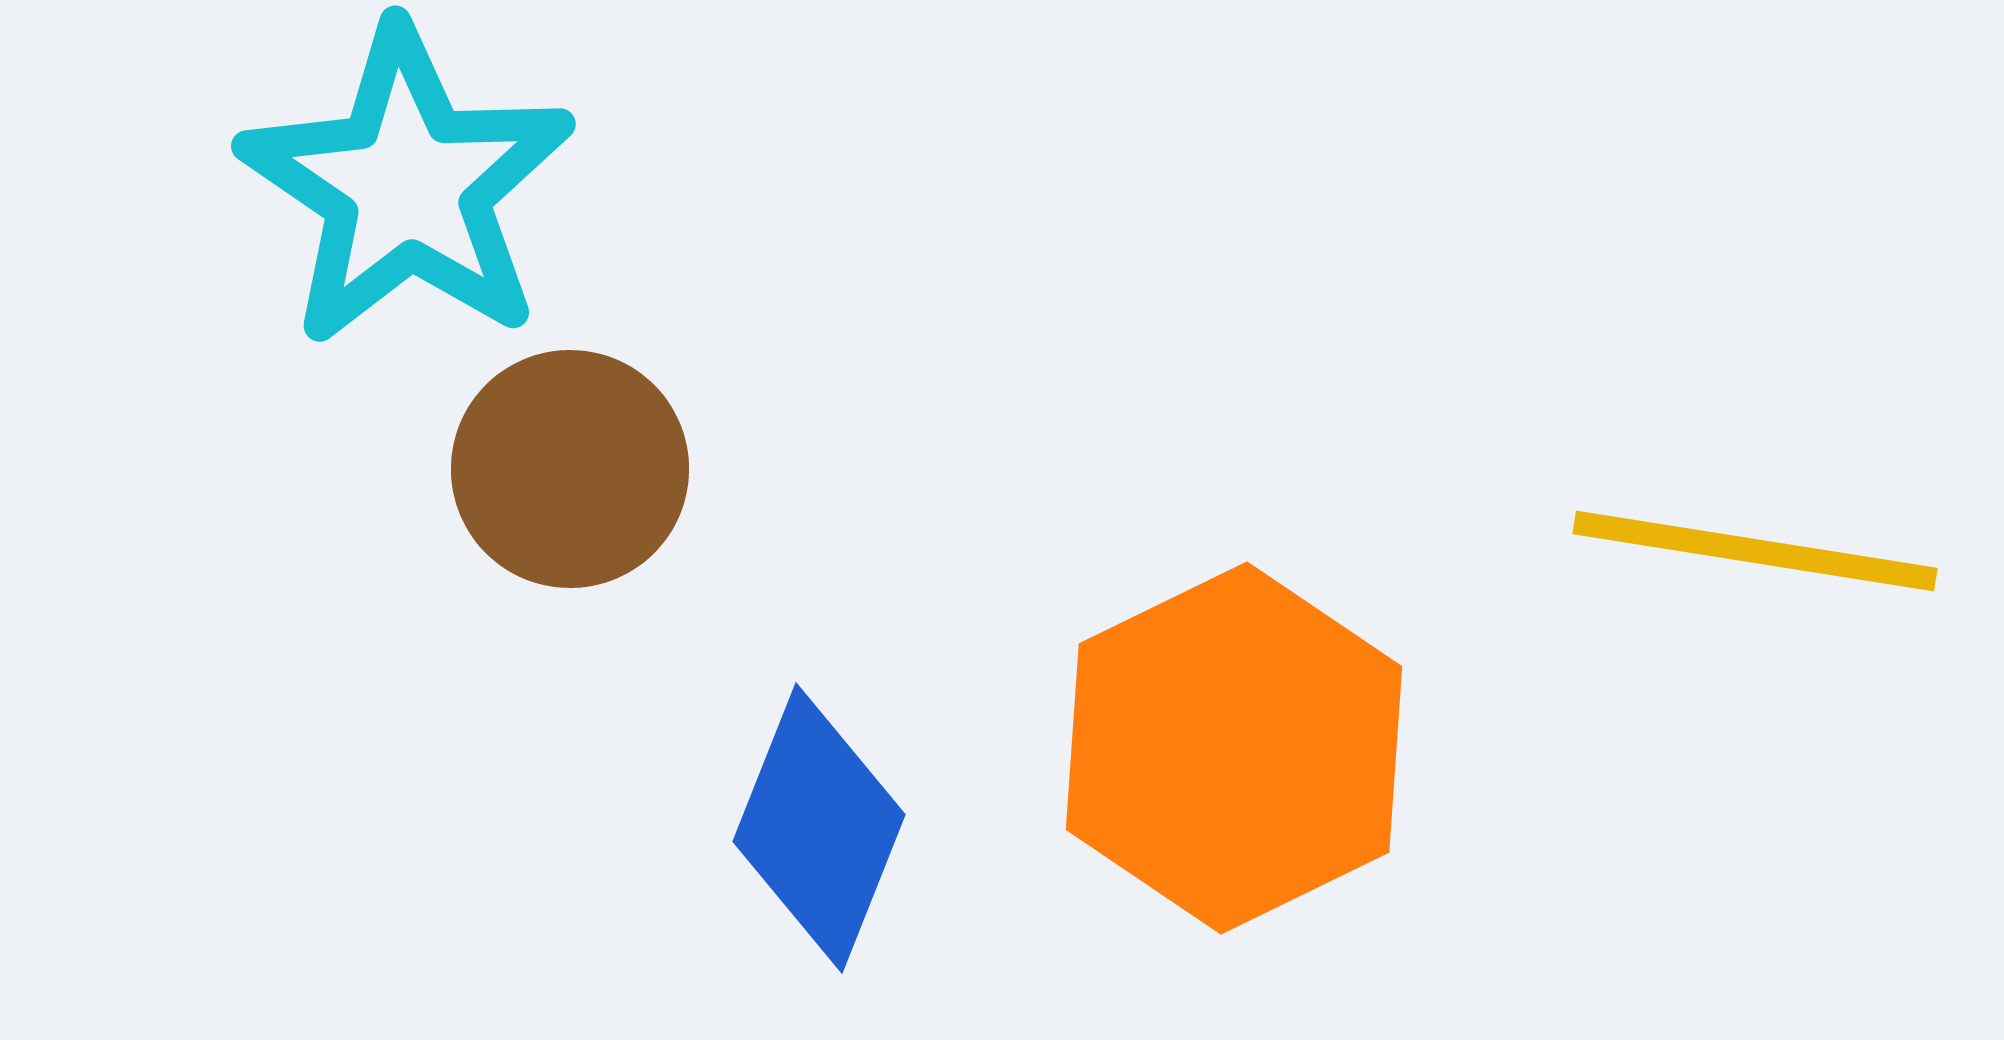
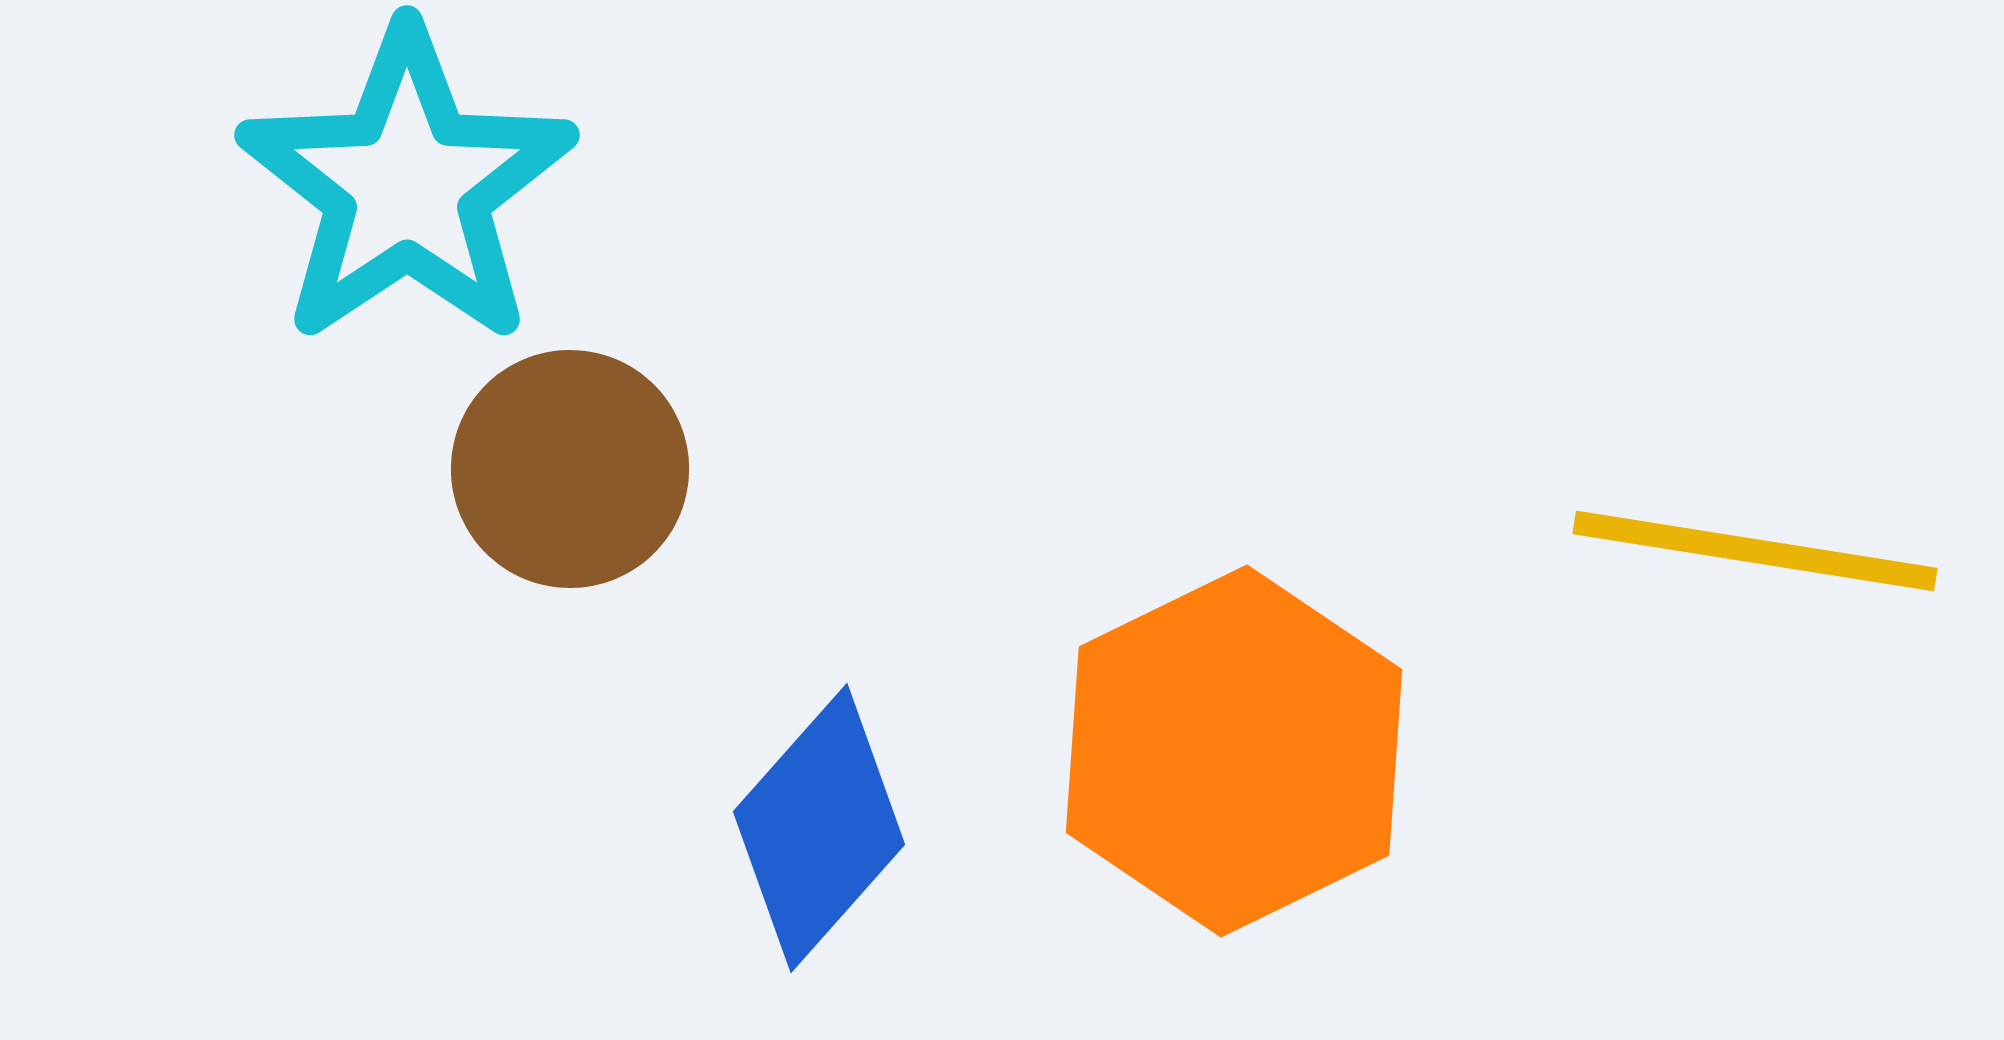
cyan star: rotated 4 degrees clockwise
orange hexagon: moved 3 px down
blue diamond: rotated 20 degrees clockwise
